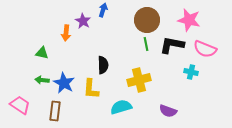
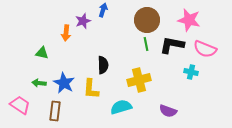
purple star: rotated 21 degrees clockwise
green arrow: moved 3 px left, 3 px down
